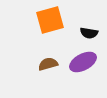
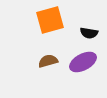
brown semicircle: moved 3 px up
